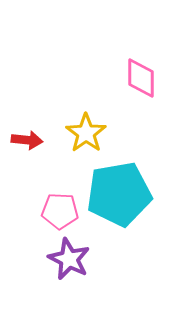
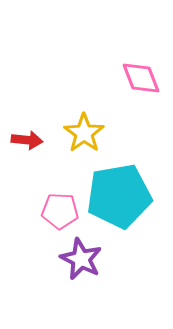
pink diamond: rotated 21 degrees counterclockwise
yellow star: moved 2 px left
cyan pentagon: moved 2 px down
purple star: moved 12 px right
